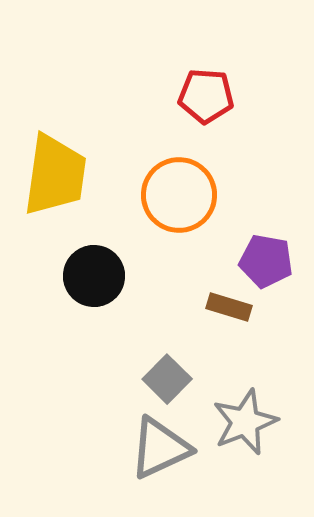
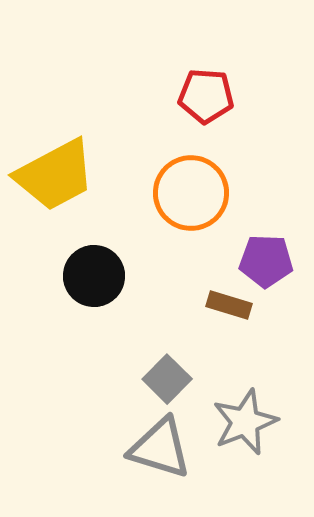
yellow trapezoid: rotated 54 degrees clockwise
orange circle: moved 12 px right, 2 px up
purple pentagon: rotated 8 degrees counterclockwise
brown rectangle: moved 2 px up
gray triangle: rotated 42 degrees clockwise
